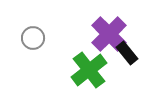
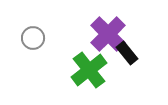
purple cross: moved 1 px left
